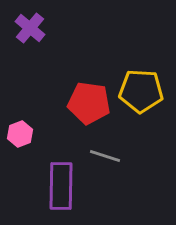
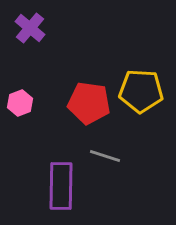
pink hexagon: moved 31 px up
